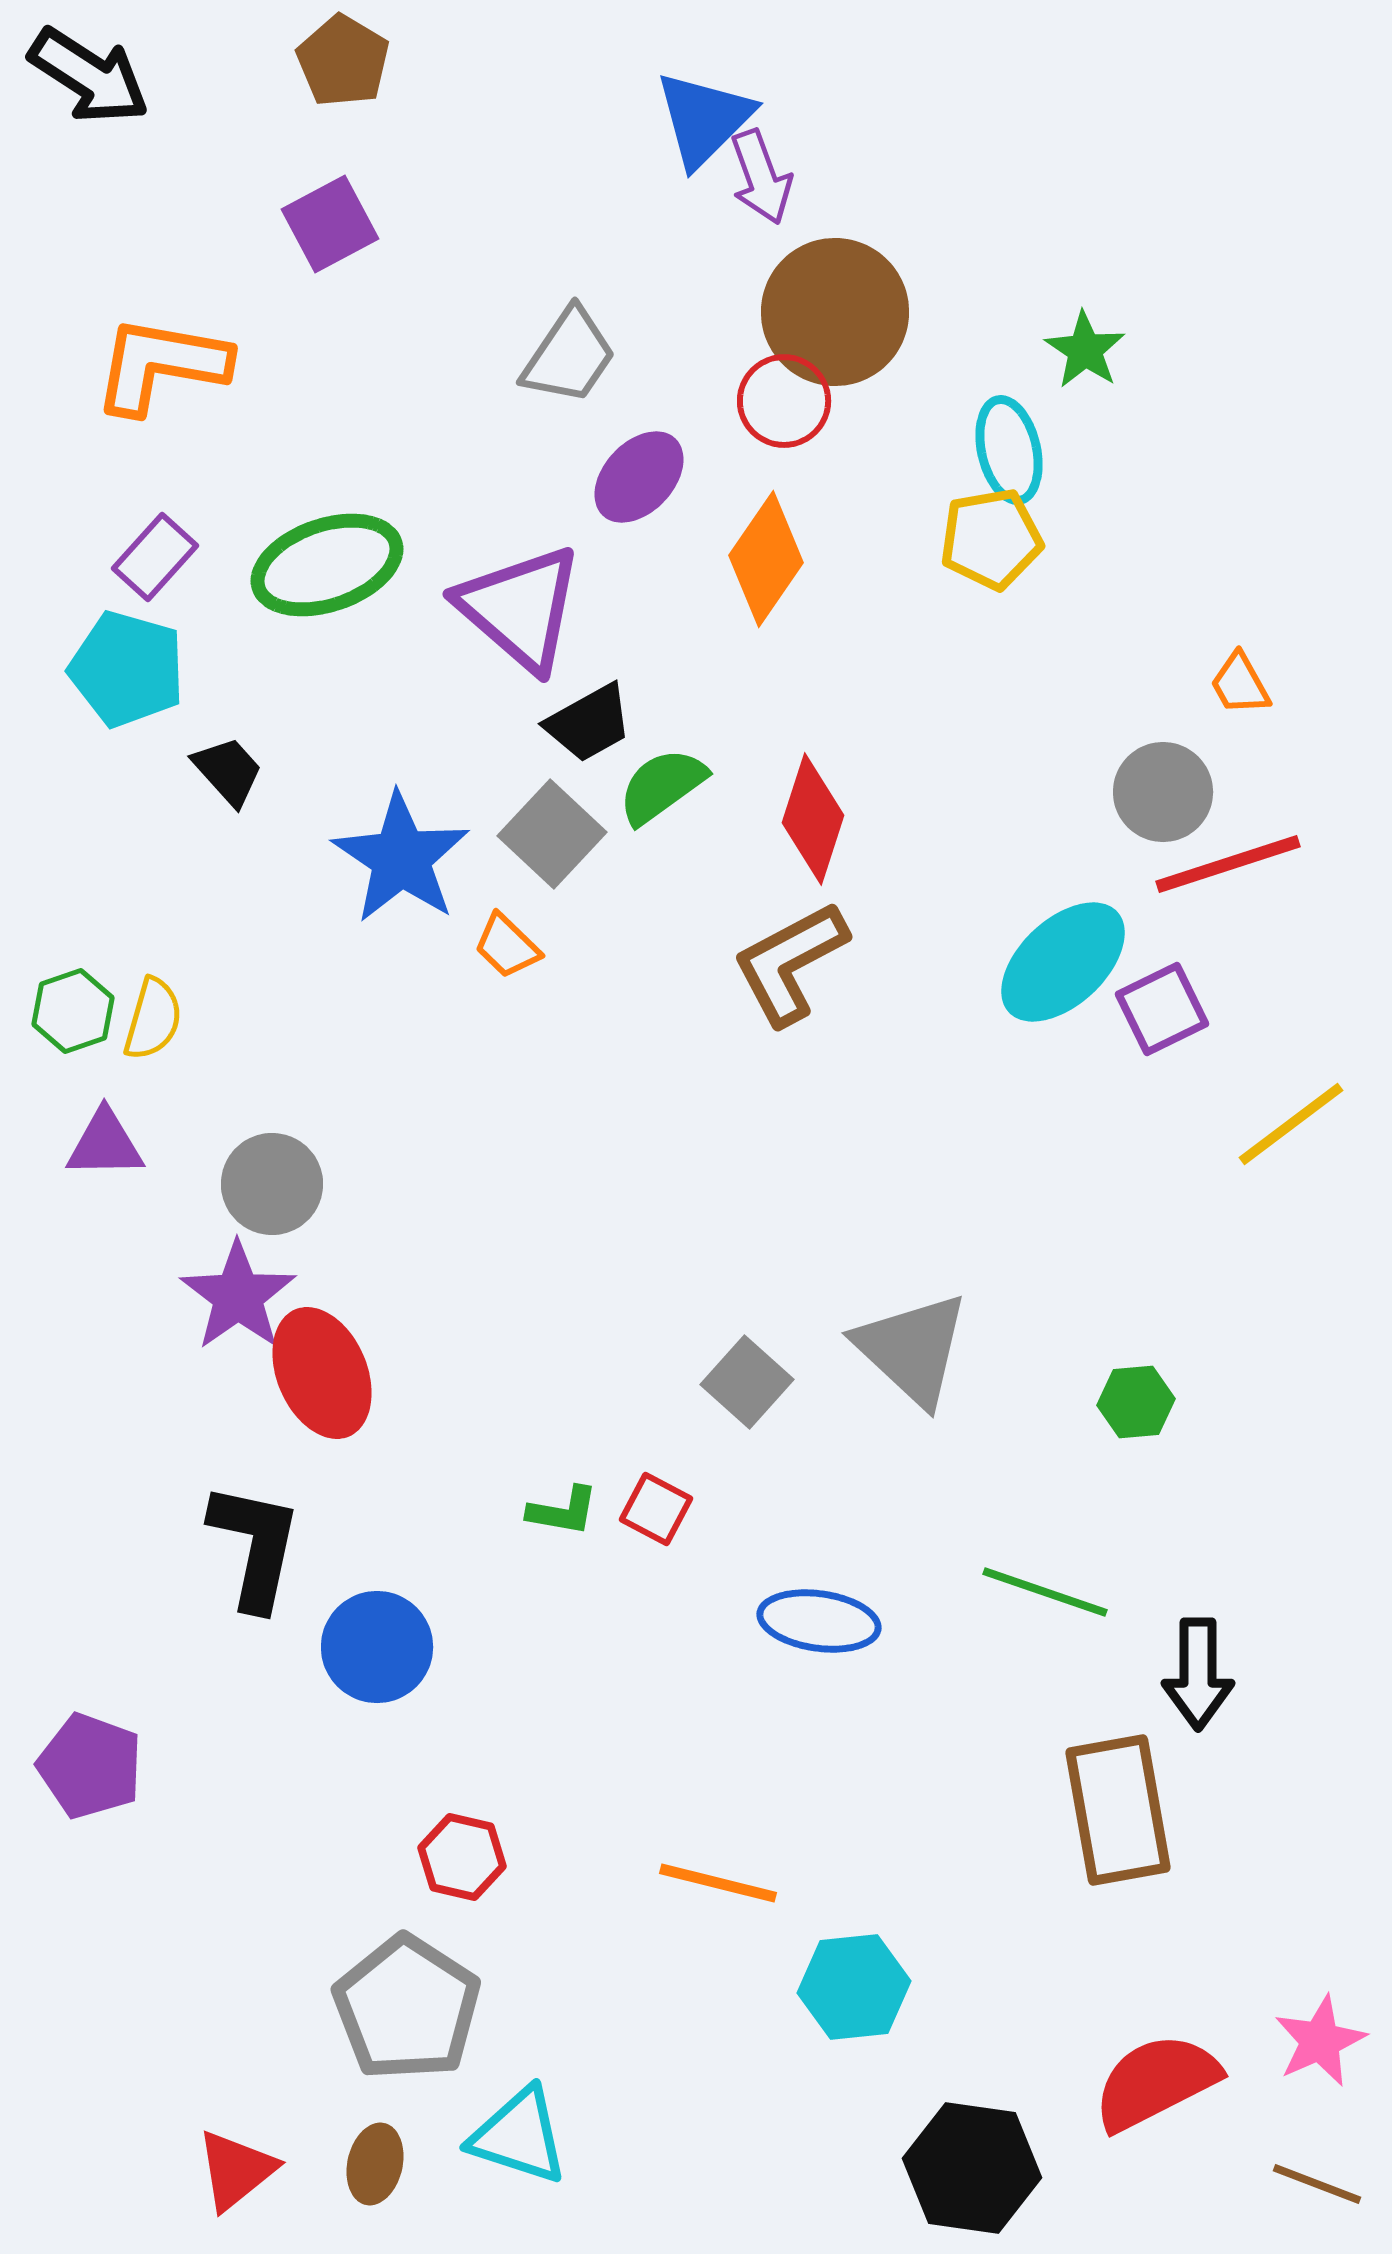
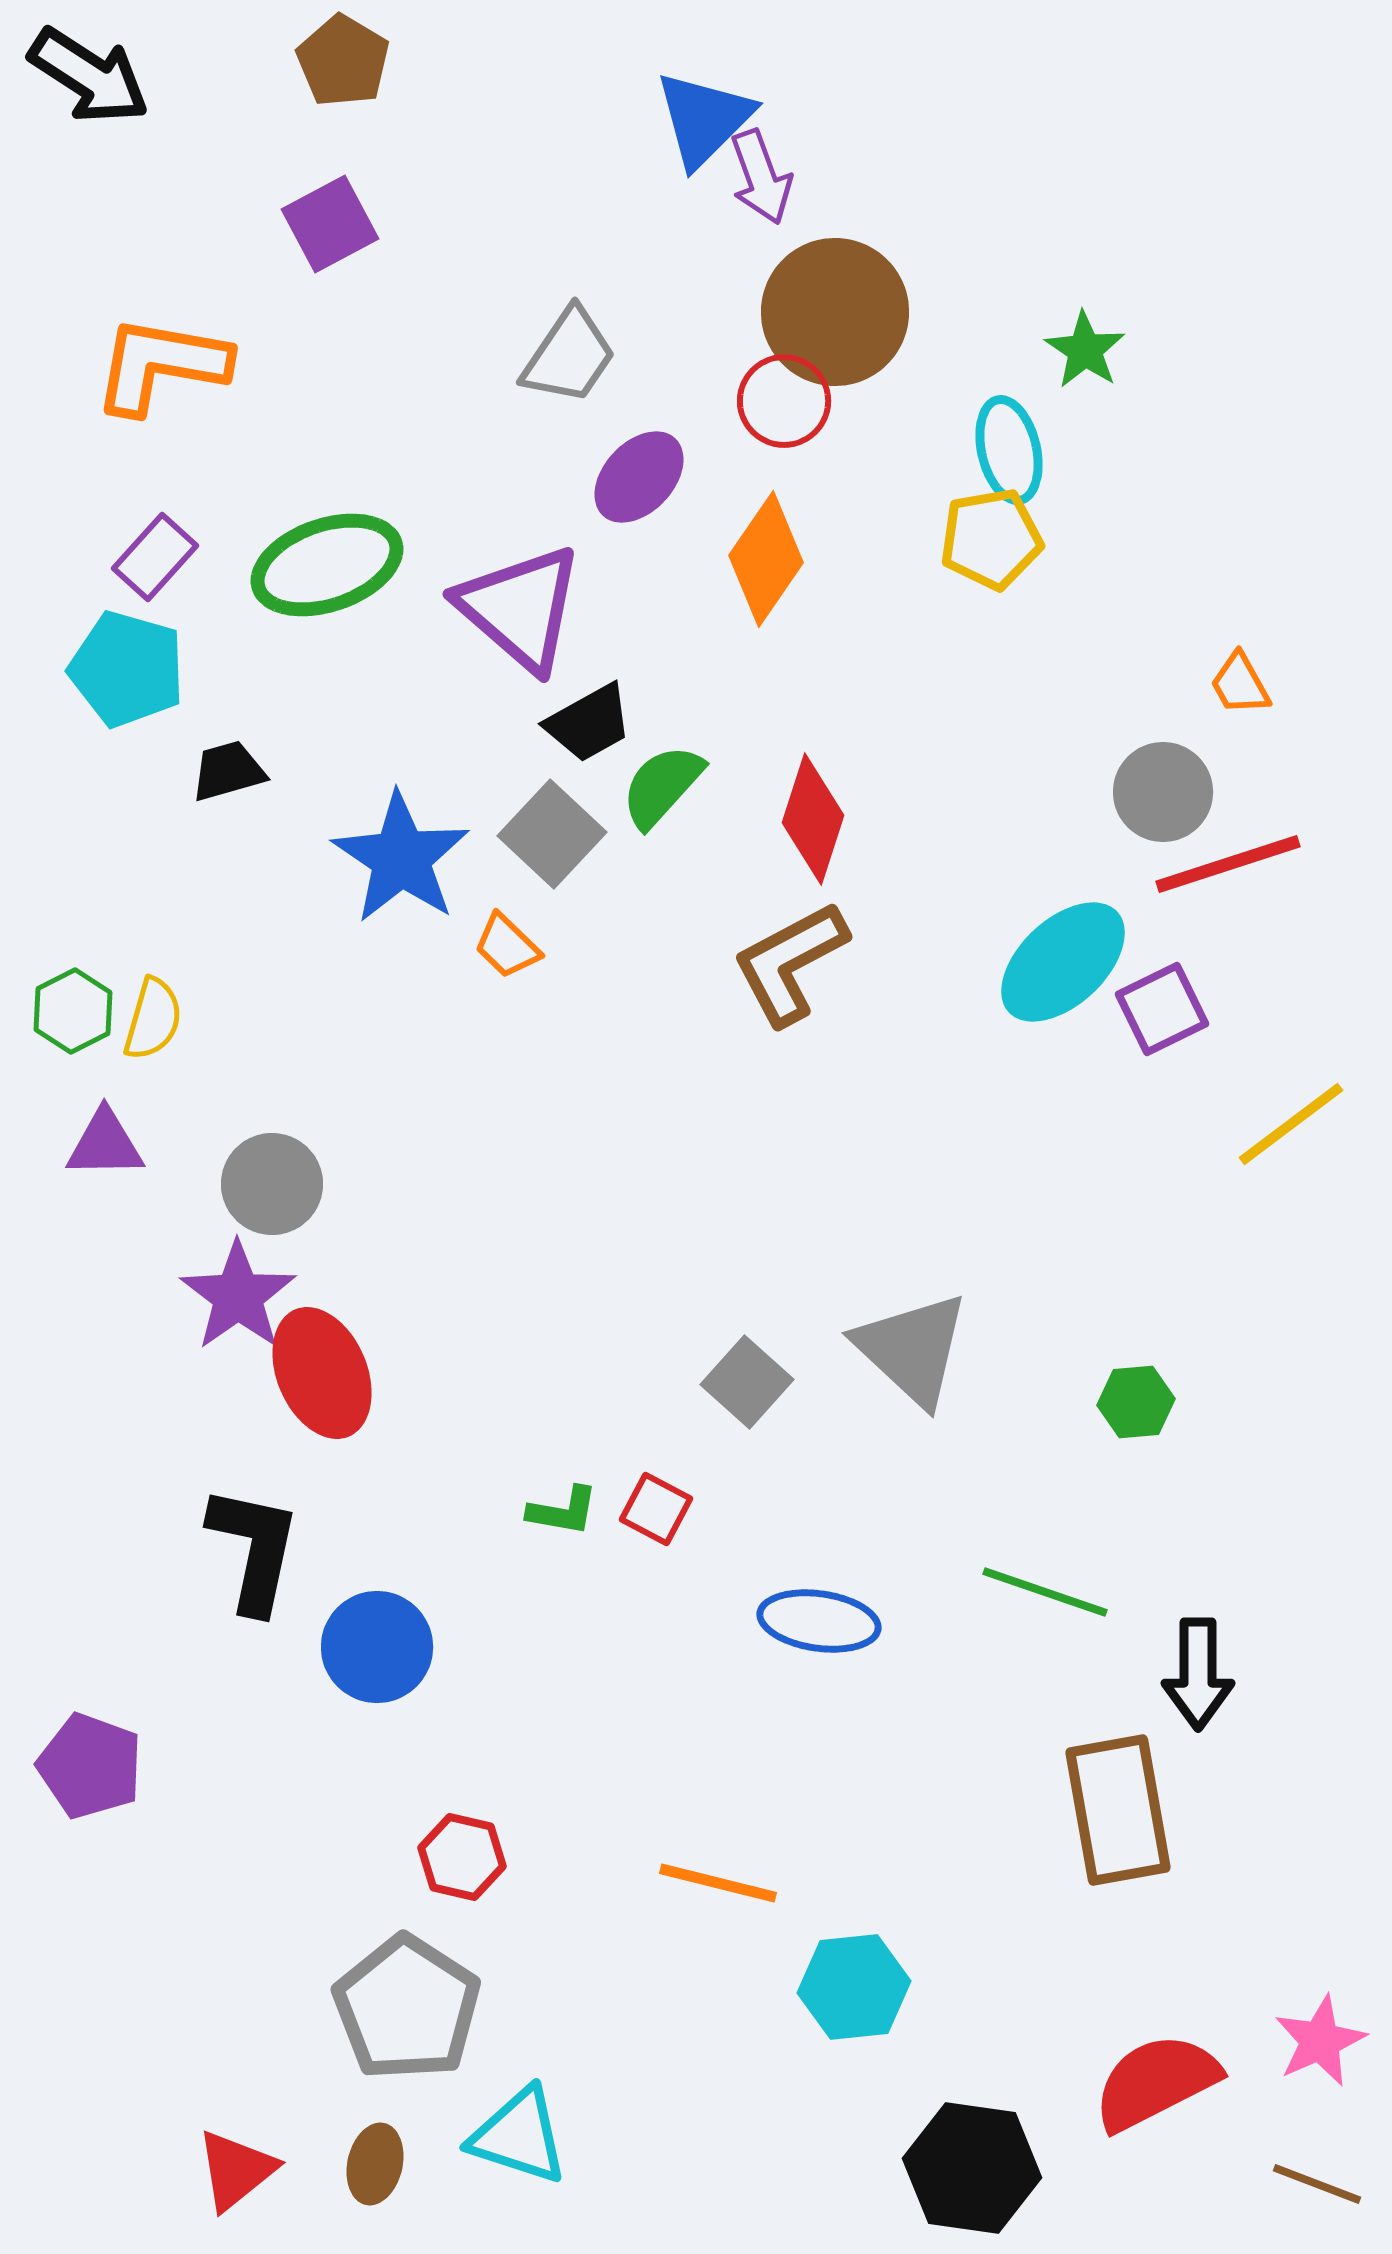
black trapezoid at (228, 771): rotated 64 degrees counterclockwise
green semicircle at (662, 786): rotated 12 degrees counterclockwise
green hexagon at (73, 1011): rotated 8 degrees counterclockwise
black L-shape at (255, 1546): moved 1 px left, 3 px down
